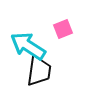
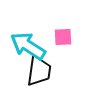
pink square: moved 8 px down; rotated 18 degrees clockwise
